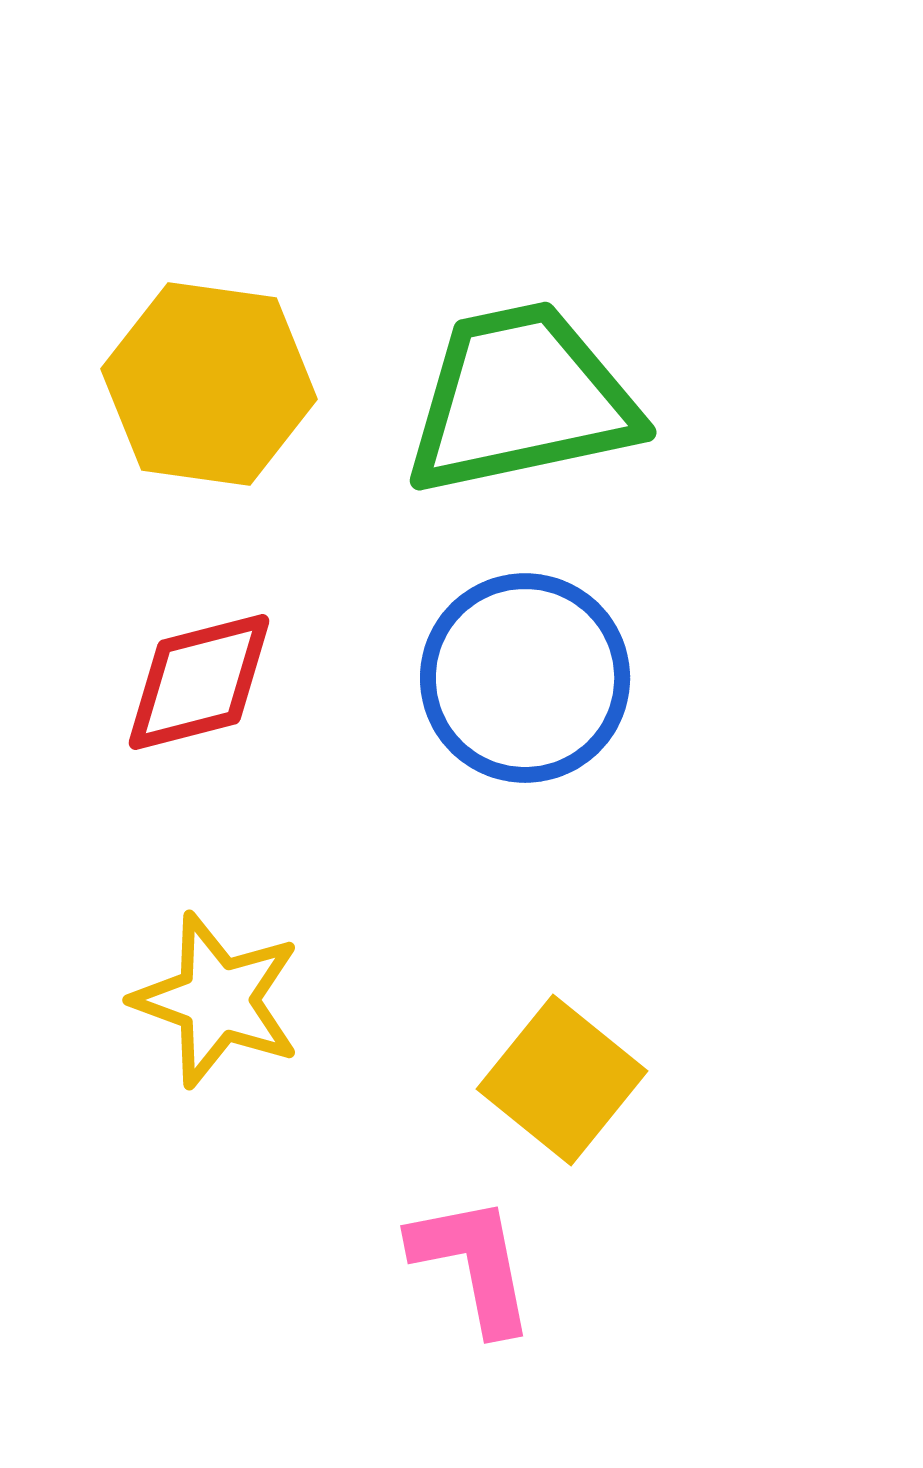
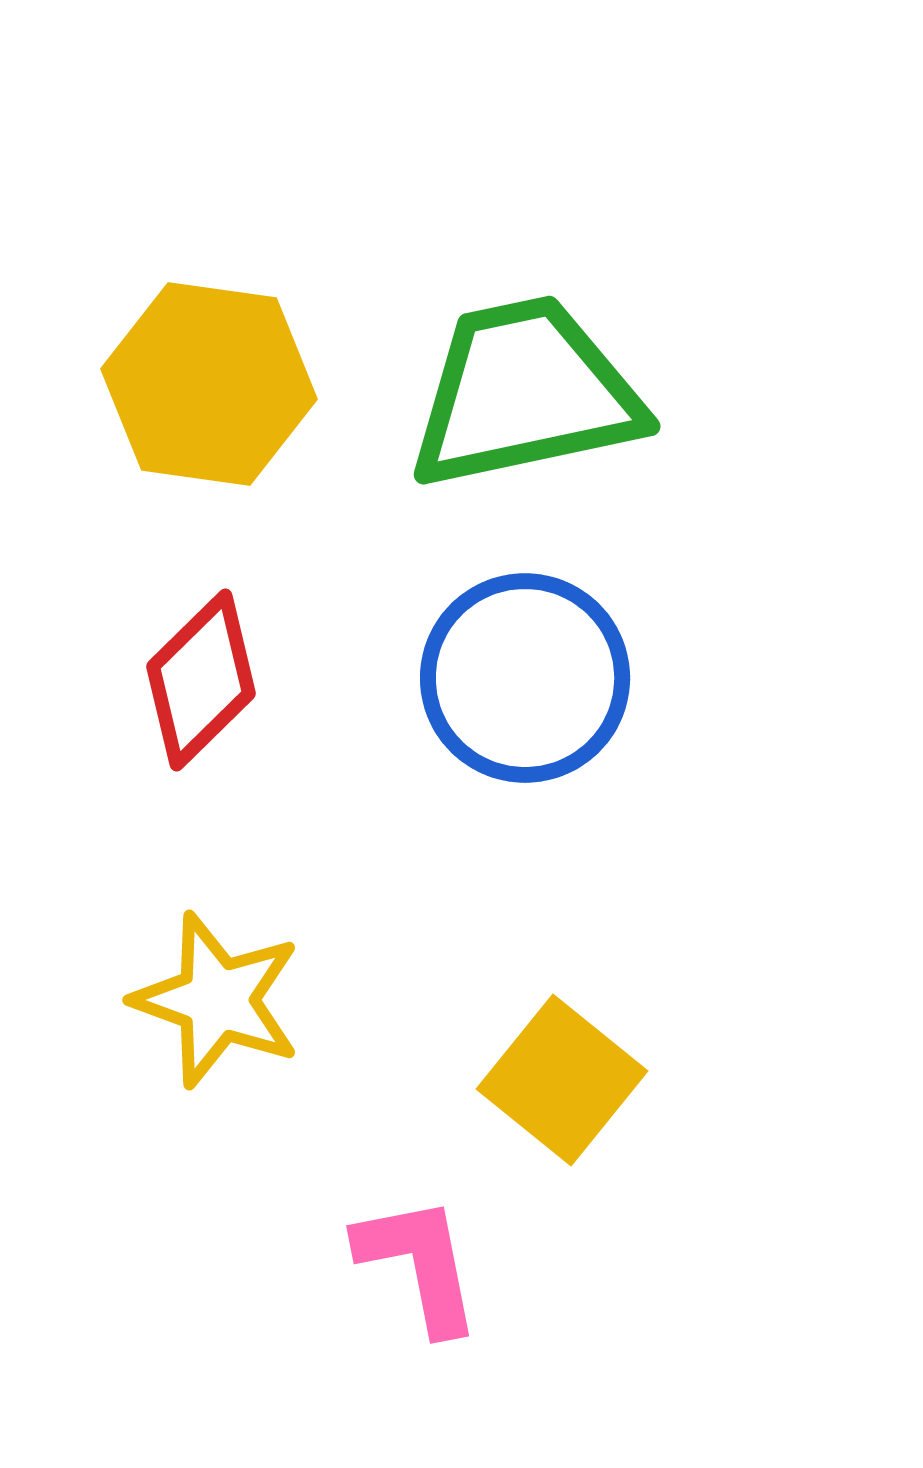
green trapezoid: moved 4 px right, 6 px up
red diamond: moved 2 px right, 2 px up; rotated 30 degrees counterclockwise
pink L-shape: moved 54 px left
